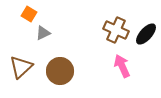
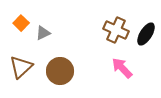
orange square: moved 8 px left, 9 px down; rotated 14 degrees clockwise
black ellipse: rotated 10 degrees counterclockwise
pink arrow: moved 2 px down; rotated 20 degrees counterclockwise
